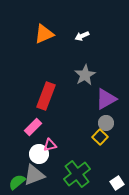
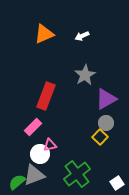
white circle: moved 1 px right
